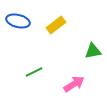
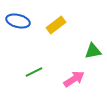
pink arrow: moved 5 px up
